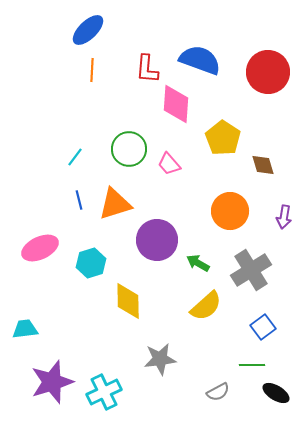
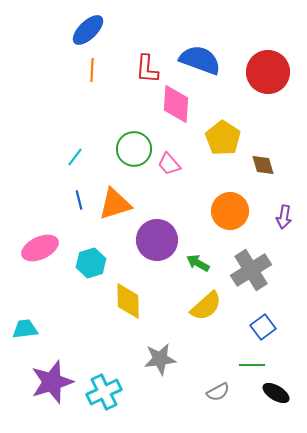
green circle: moved 5 px right
